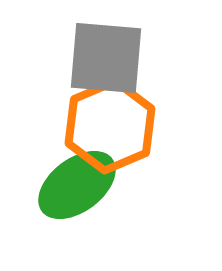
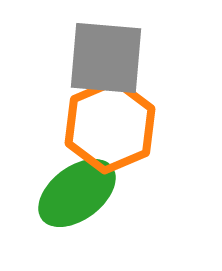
green ellipse: moved 8 px down
